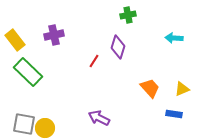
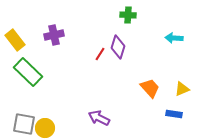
green cross: rotated 14 degrees clockwise
red line: moved 6 px right, 7 px up
